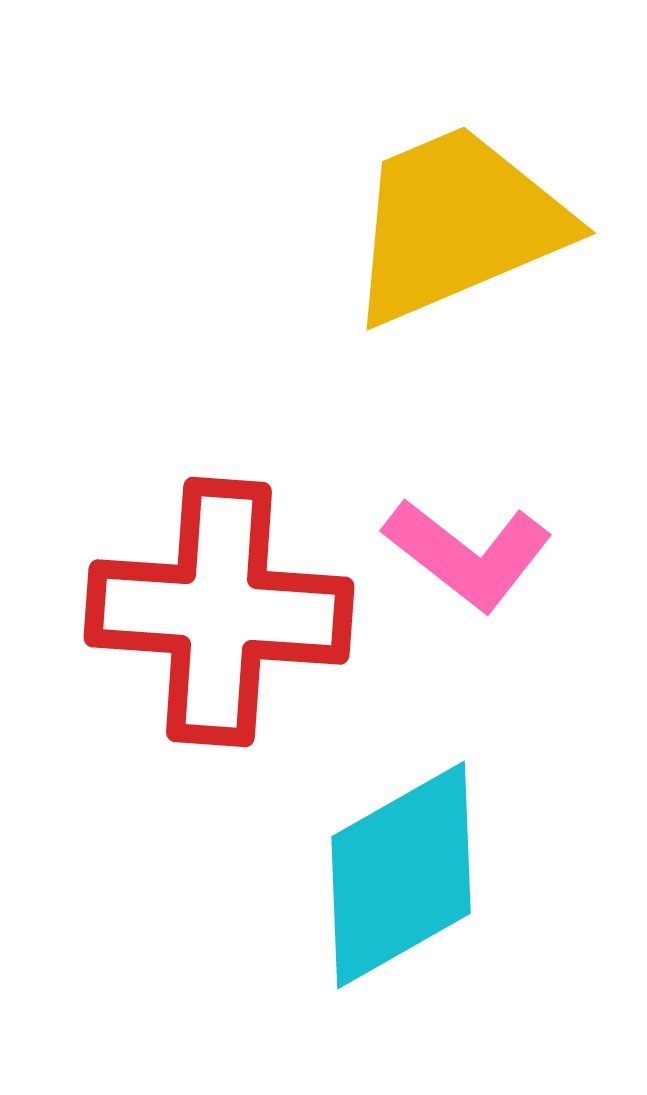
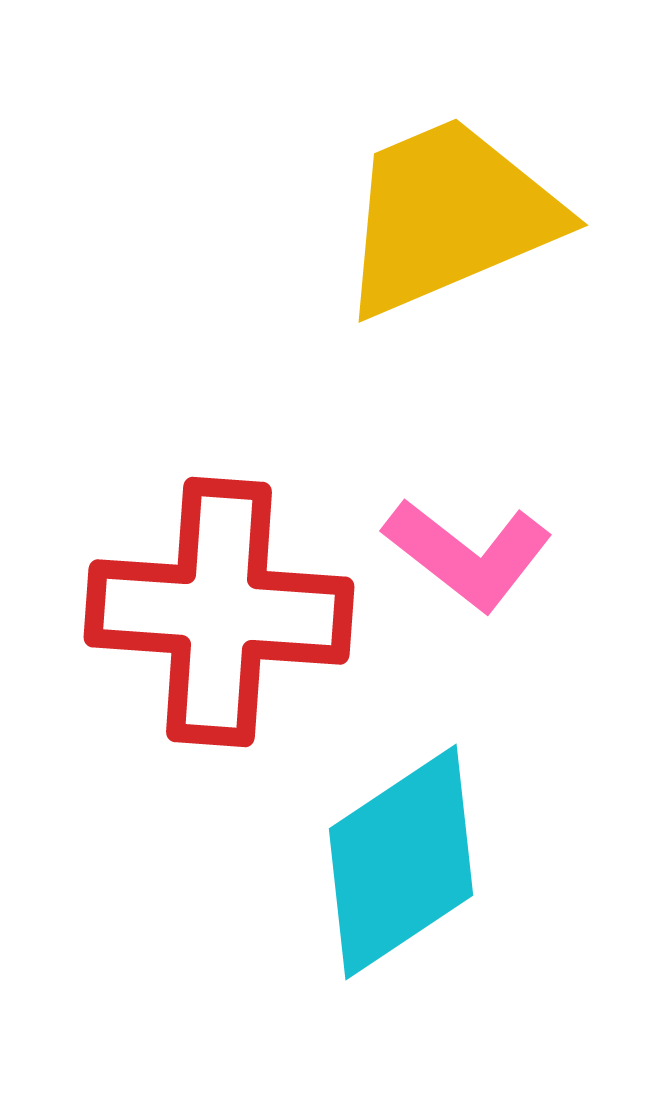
yellow trapezoid: moved 8 px left, 8 px up
cyan diamond: moved 13 px up; rotated 4 degrees counterclockwise
